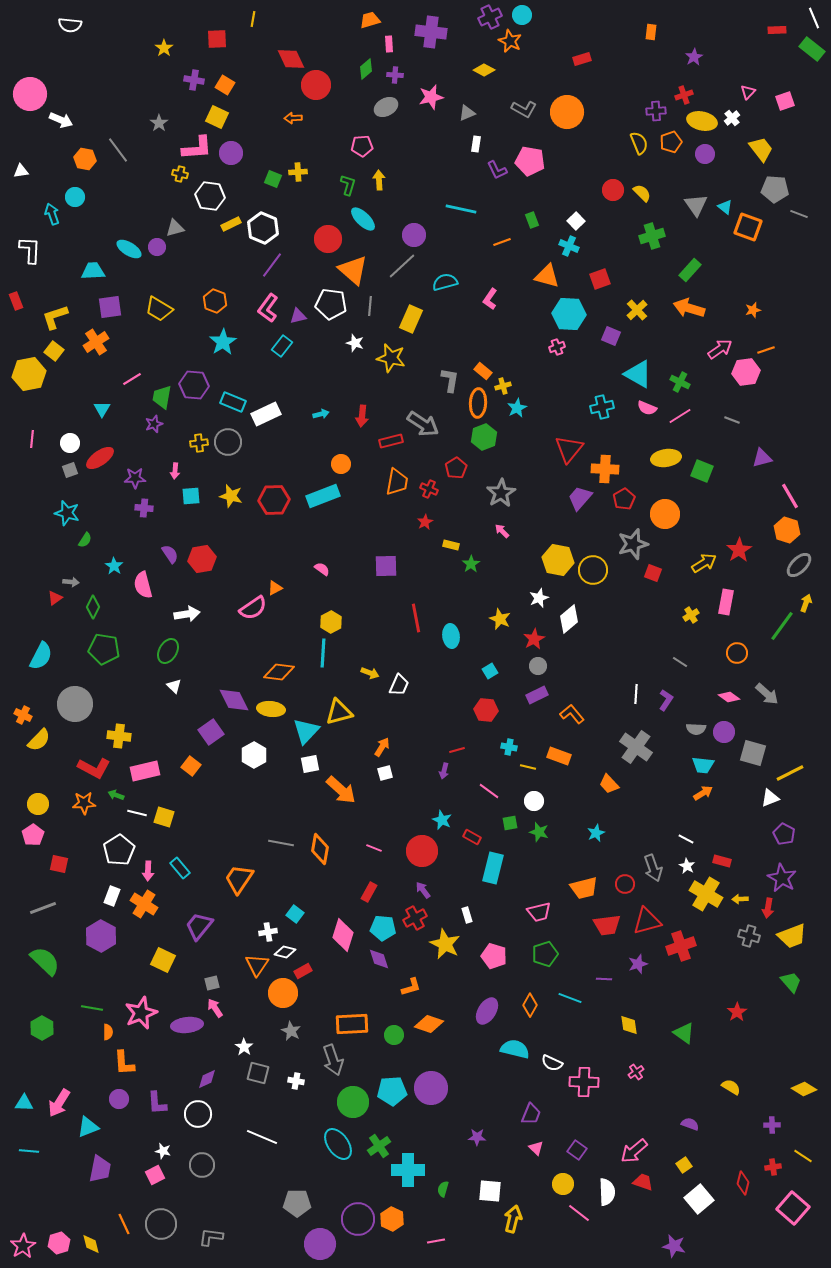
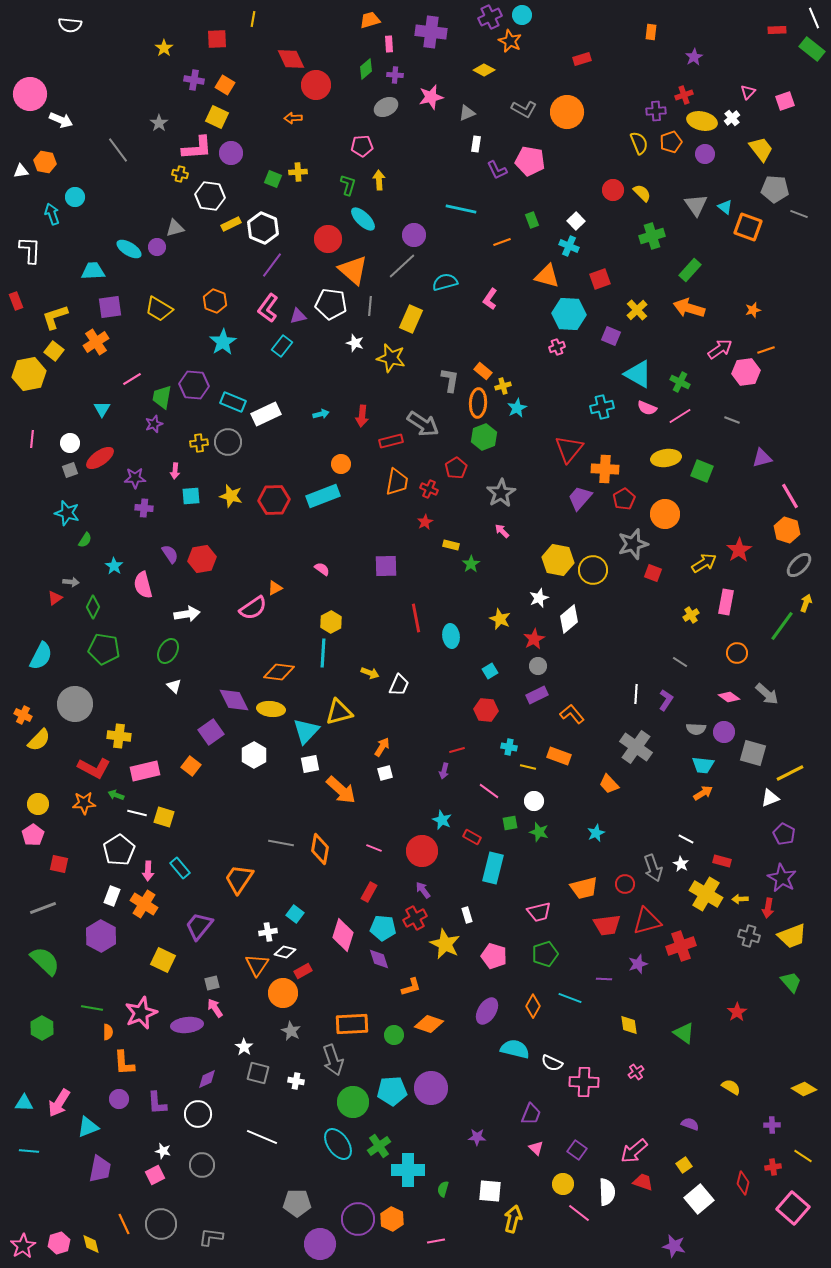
orange hexagon at (85, 159): moved 40 px left, 3 px down
white star at (687, 866): moved 6 px left, 2 px up
orange diamond at (530, 1005): moved 3 px right, 1 px down
